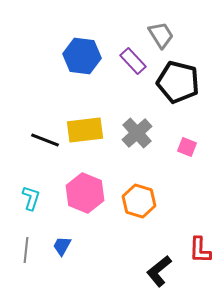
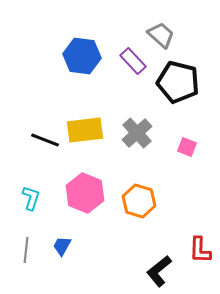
gray trapezoid: rotated 16 degrees counterclockwise
